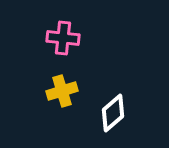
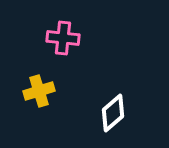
yellow cross: moved 23 px left
